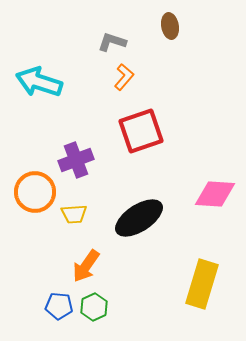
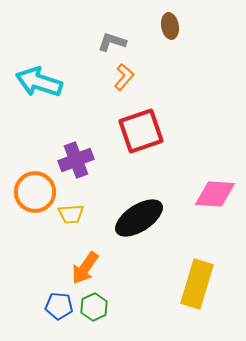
yellow trapezoid: moved 3 px left
orange arrow: moved 1 px left, 2 px down
yellow rectangle: moved 5 px left
